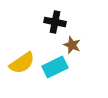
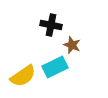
black cross: moved 4 px left, 3 px down
yellow semicircle: moved 1 px right, 13 px down
